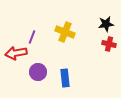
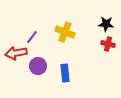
black star: rotated 14 degrees clockwise
purple line: rotated 16 degrees clockwise
red cross: moved 1 px left
purple circle: moved 6 px up
blue rectangle: moved 5 px up
